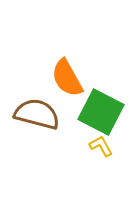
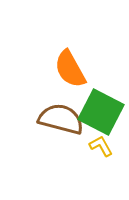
orange semicircle: moved 3 px right, 9 px up
brown semicircle: moved 24 px right, 5 px down
